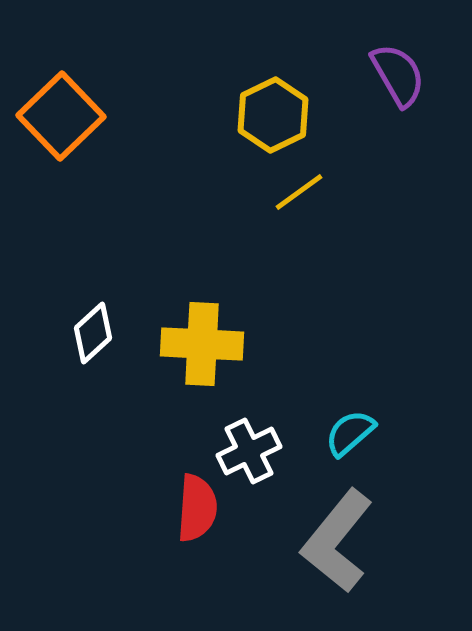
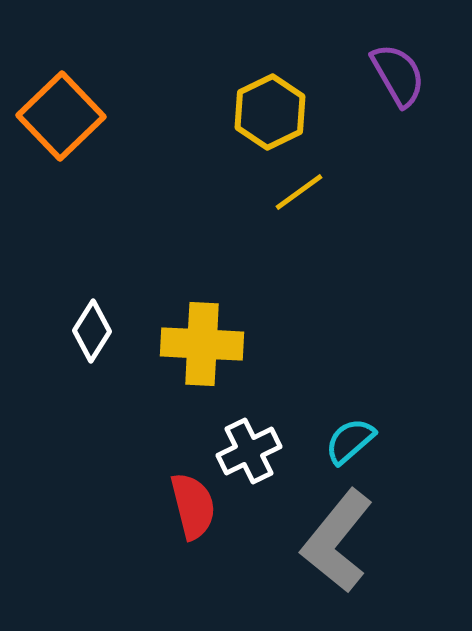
yellow hexagon: moved 3 px left, 3 px up
white diamond: moved 1 px left, 2 px up; rotated 16 degrees counterclockwise
cyan semicircle: moved 8 px down
red semicircle: moved 4 px left, 2 px up; rotated 18 degrees counterclockwise
